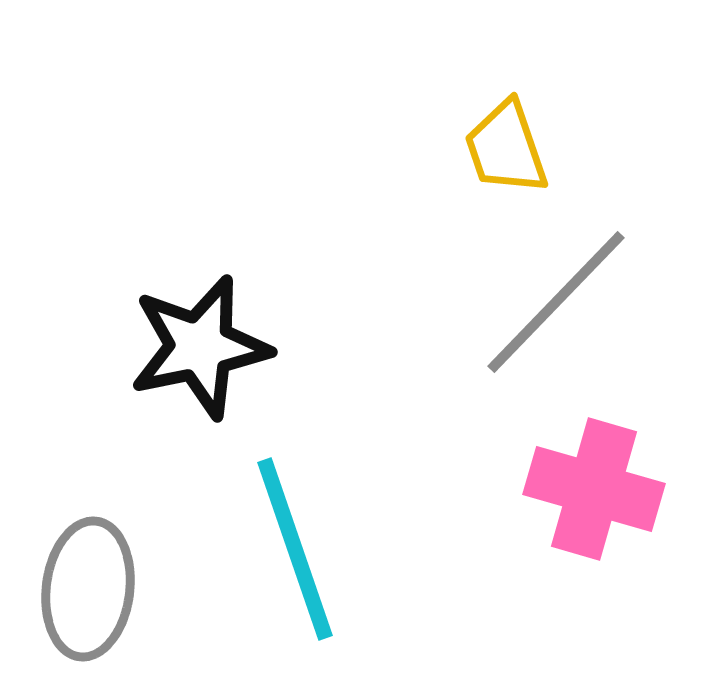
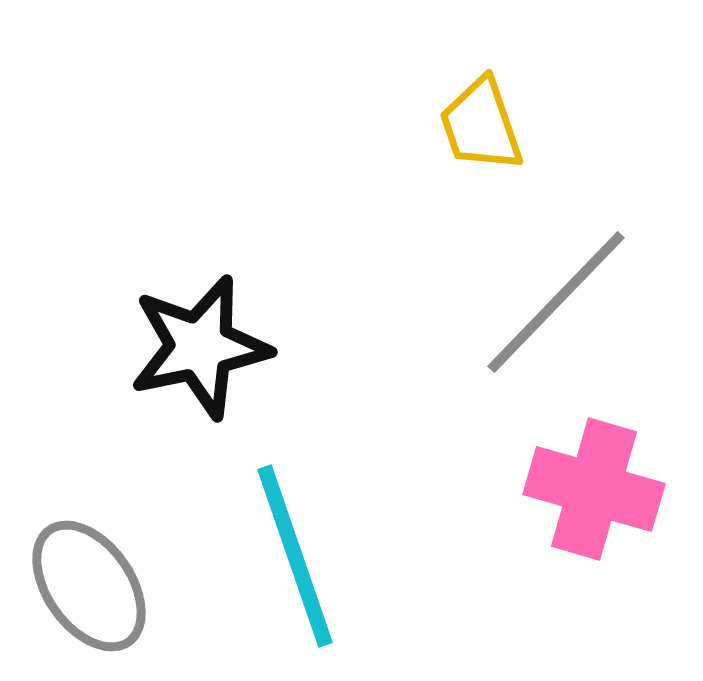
yellow trapezoid: moved 25 px left, 23 px up
cyan line: moved 7 px down
gray ellipse: moved 1 px right, 3 px up; rotated 42 degrees counterclockwise
